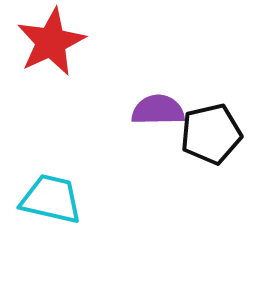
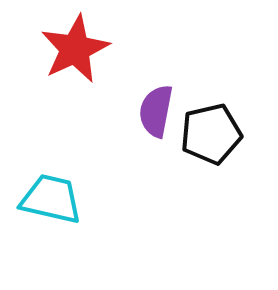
red star: moved 24 px right, 7 px down
purple semicircle: moved 2 px left, 1 px down; rotated 78 degrees counterclockwise
